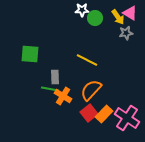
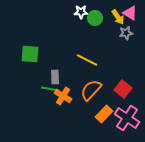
white star: moved 1 px left, 2 px down
red square: moved 34 px right, 24 px up; rotated 12 degrees counterclockwise
